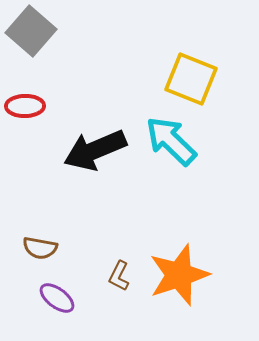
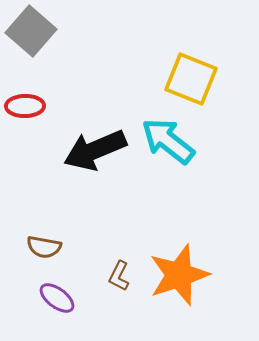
cyan arrow: moved 3 px left; rotated 6 degrees counterclockwise
brown semicircle: moved 4 px right, 1 px up
